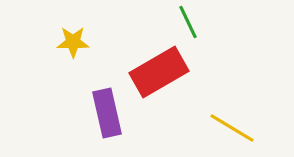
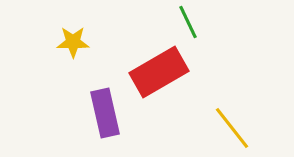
purple rectangle: moved 2 px left
yellow line: rotated 21 degrees clockwise
